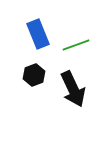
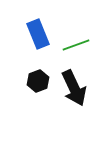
black hexagon: moved 4 px right, 6 px down
black arrow: moved 1 px right, 1 px up
